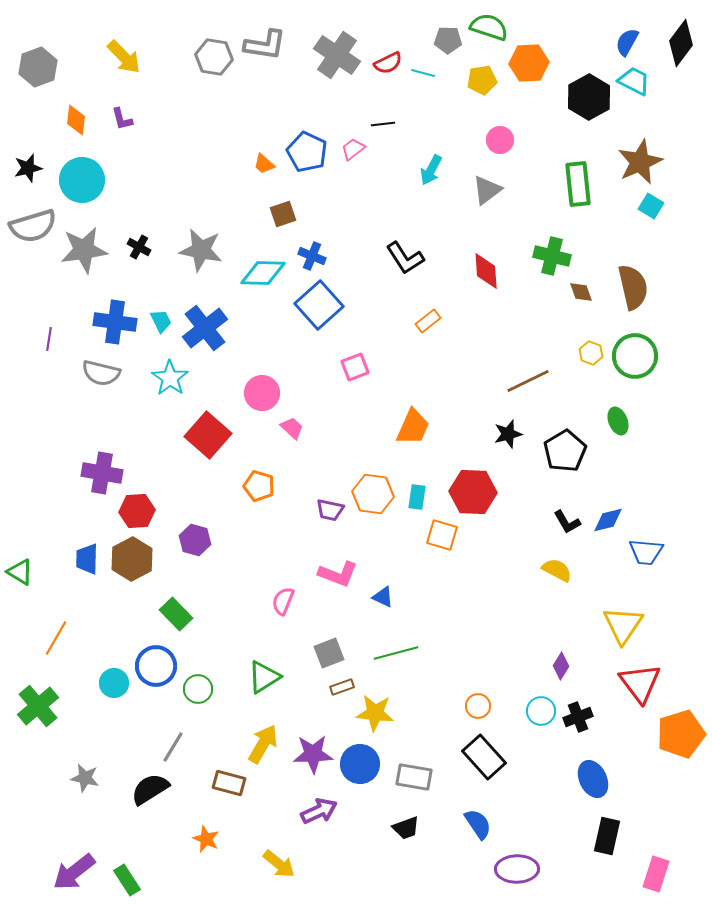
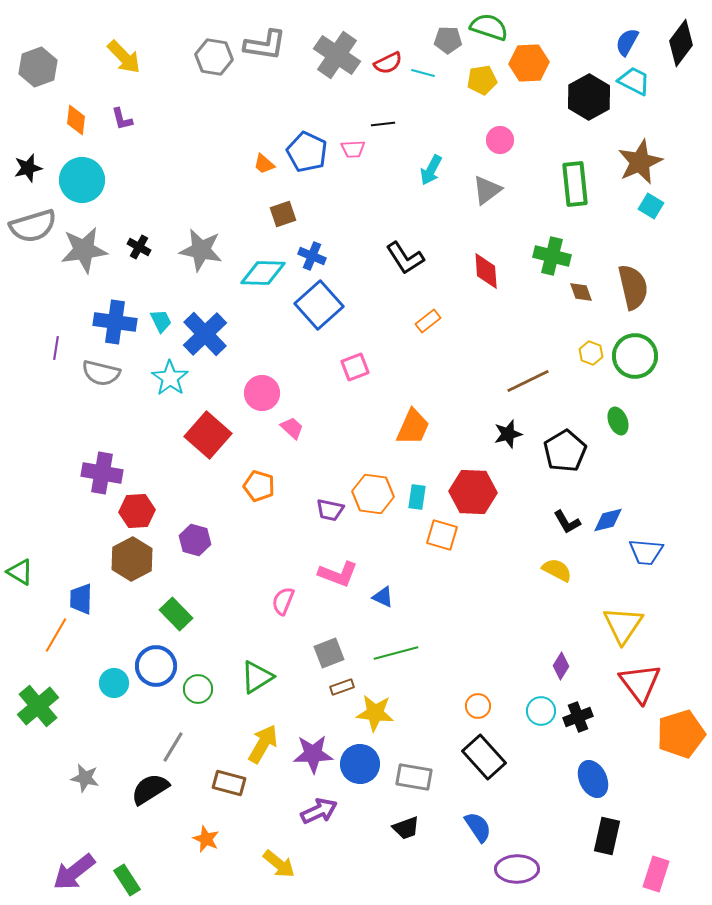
pink trapezoid at (353, 149): rotated 145 degrees counterclockwise
green rectangle at (578, 184): moved 3 px left
blue cross at (205, 328): moved 6 px down; rotated 6 degrees counterclockwise
purple line at (49, 339): moved 7 px right, 9 px down
blue trapezoid at (87, 559): moved 6 px left, 40 px down
orange line at (56, 638): moved 3 px up
green triangle at (264, 677): moved 7 px left
blue semicircle at (478, 824): moved 3 px down
